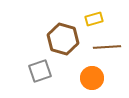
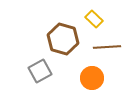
yellow rectangle: rotated 60 degrees clockwise
gray square: rotated 10 degrees counterclockwise
